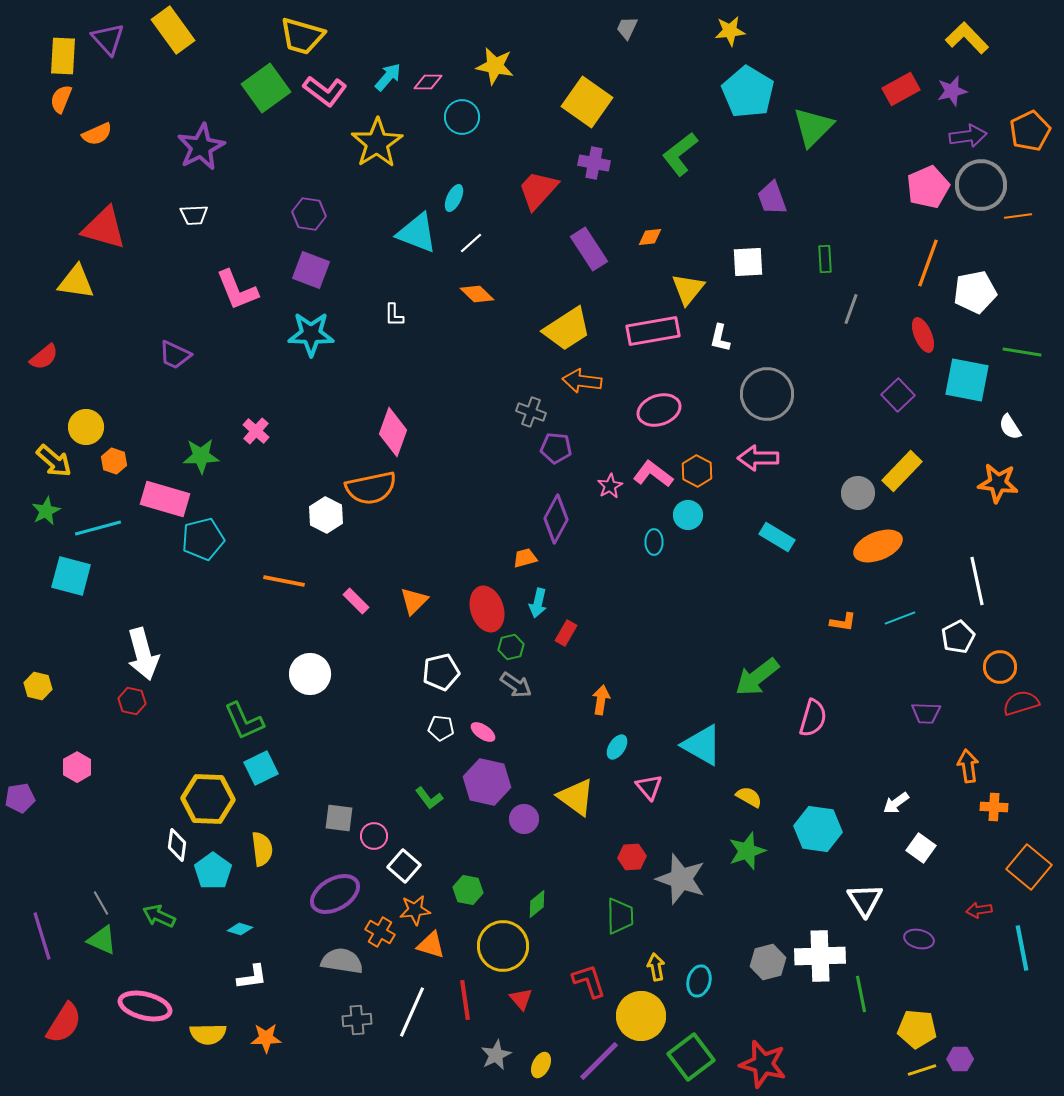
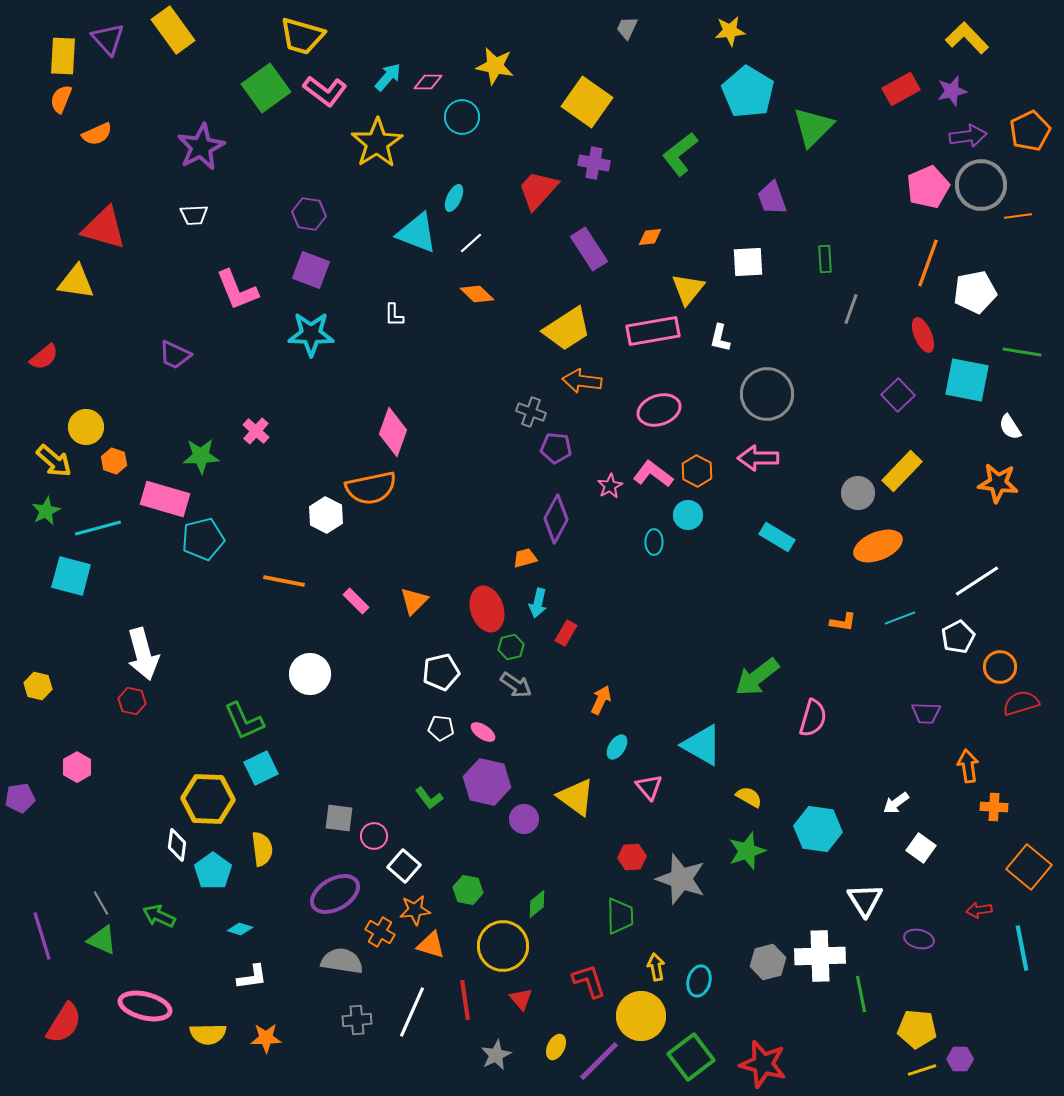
white line at (977, 581): rotated 69 degrees clockwise
orange arrow at (601, 700): rotated 16 degrees clockwise
yellow ellipse at (541, 1065): moved 15 px right, 18 px up
